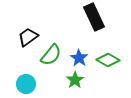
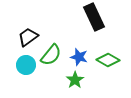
blue star: moved 1 px up; rotated 18 degrees counterclockwise
cyan circle: moved 19 px up
